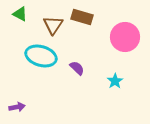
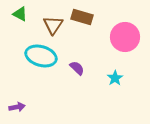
cyan star: moved 3 px up
